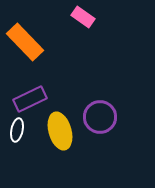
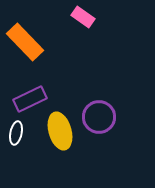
purple circle: moved 1 px left
white ellipse: moved 1 px left, 3 px down
